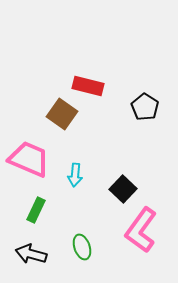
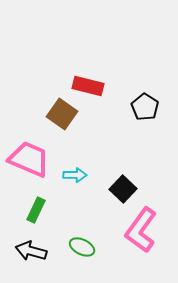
cyan arrow: rotated 95 degrees counterclockwise
green ellipse: rotated 45 degrees counterclockwise
black arrow: moved 3 px up
